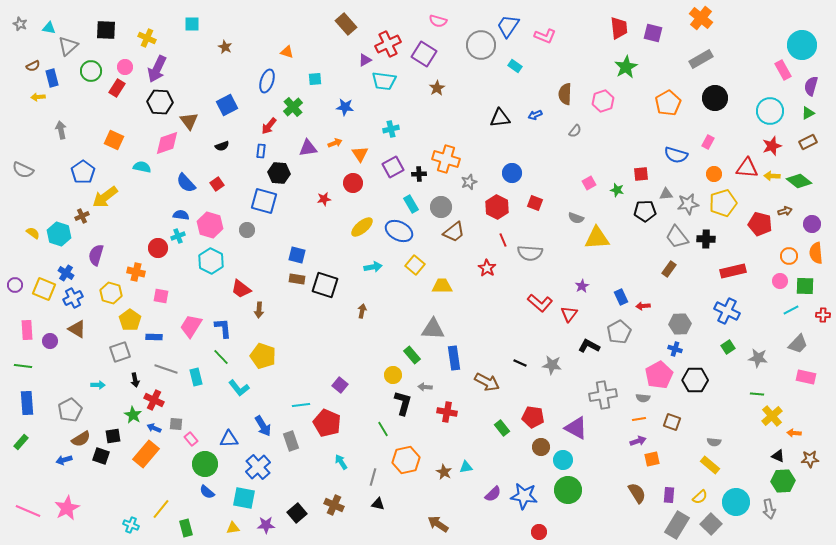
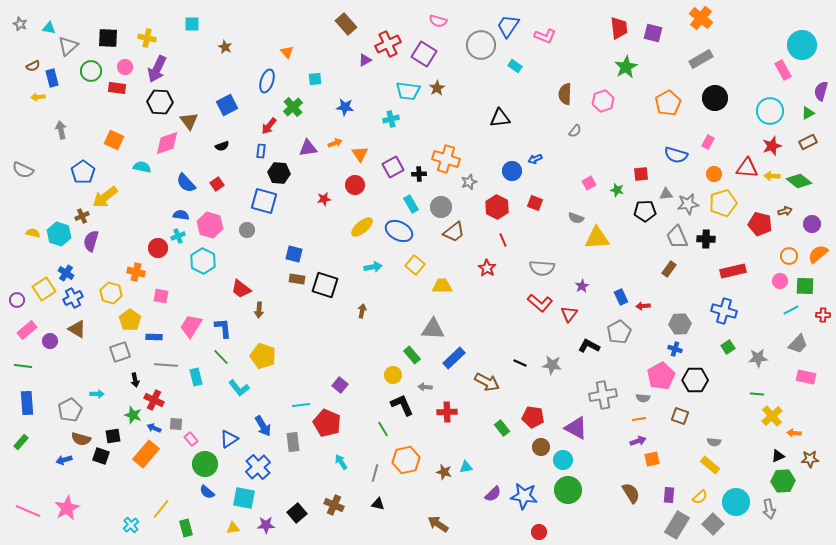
black square at (106, 30): moved 2 px right, 8 px down
yellow cross at (147, 38): rotated 12 degrees counterclockwise
orange triangle at (287, 52): rotated 32 degrees clockwise
cyan trapezoid at (384, 81): moved 24 px right, 10 px down
purple semicircle at (811, 86): moved 10 px right, 5 px down
red rectangle at (117, 88): rotated 66 degrees clockwise
blue arrow at (535, 115): moved 44 px down
cyan cross at (391, 129): moved 10 px up
blue circle at (512, 173): moved 2 px up
red circle at (353, 183): moved 2 px right, 2 px down
yellow semicircle at (33, 233): rotated 24 degrees counterclockwise
gray trapezoid at (677, 237): rotated 15 degrees clockwise
gray semicircle at (530, 253): moved 12 px right, 15 px down
orange semicircle at (816, 253): moved 2 px right, 1 px down; rotated 55 degrees clockwise
purple semicircle at (96, 255): moved 5 px left, 14 px up
blue square at (297, 255): moved 3 px left, 1 px up
cyan hexagon at (211, 261): moved 8 px left
purple circle at (15, 285): moved 2 px right, 15 px down
yellow square at (44, 289): rotated 35 degrees clockwise
blue cross at (727, 311): moved 3 px left; rotated 10 degrees counterclockwise
pink rectangle at (27, 330): rotated 54 degrees clockwise
blue rectangle at (454, 358): rotated 55 degrees clockwise
gray star at (758, 358): rotated 12 degrees counterclockwise
gray line at (166, 369): moved 4 px up; rotated 15 degrees counterclockwise
pink pentagon at (659, 375): moved 2 px right, 1 px down
cyan arrow at (98, 385): moved 1 px left, 9 px down
black L-shape at (403, 403): moved 1 px left, 2 px down; rotated 40 degrees counterclockwise
red cross at (447, 412): rotated 12 degrees counterclockwise
green star at (133, 415): rotated 12 degrees counterclockwise
brown square at (672, 422): moved 8 px right, 6 px up
brown semicircle at (81, 439): rotated 48 degrees clockwise
blue triangle at (229, 439): rotated 30 degrees counterclockwise
gray rectangle at (291, 441): moved 2 px right, 1 px down; rotated 12 degrees clockwise
black triangle at (778, 456): rotated 48 degrees counterclockwise
brown star at (444, 472): rotated 14 degrees counterclockwise
gray line at (373, 477): moved 2 px right, 4 px up
brown semicircle at (637, 493): moved 6 px left
gray square at (711, 524): moved 2 px right
cyan cross at (131, 525): rotated 28 degrees clockwise
